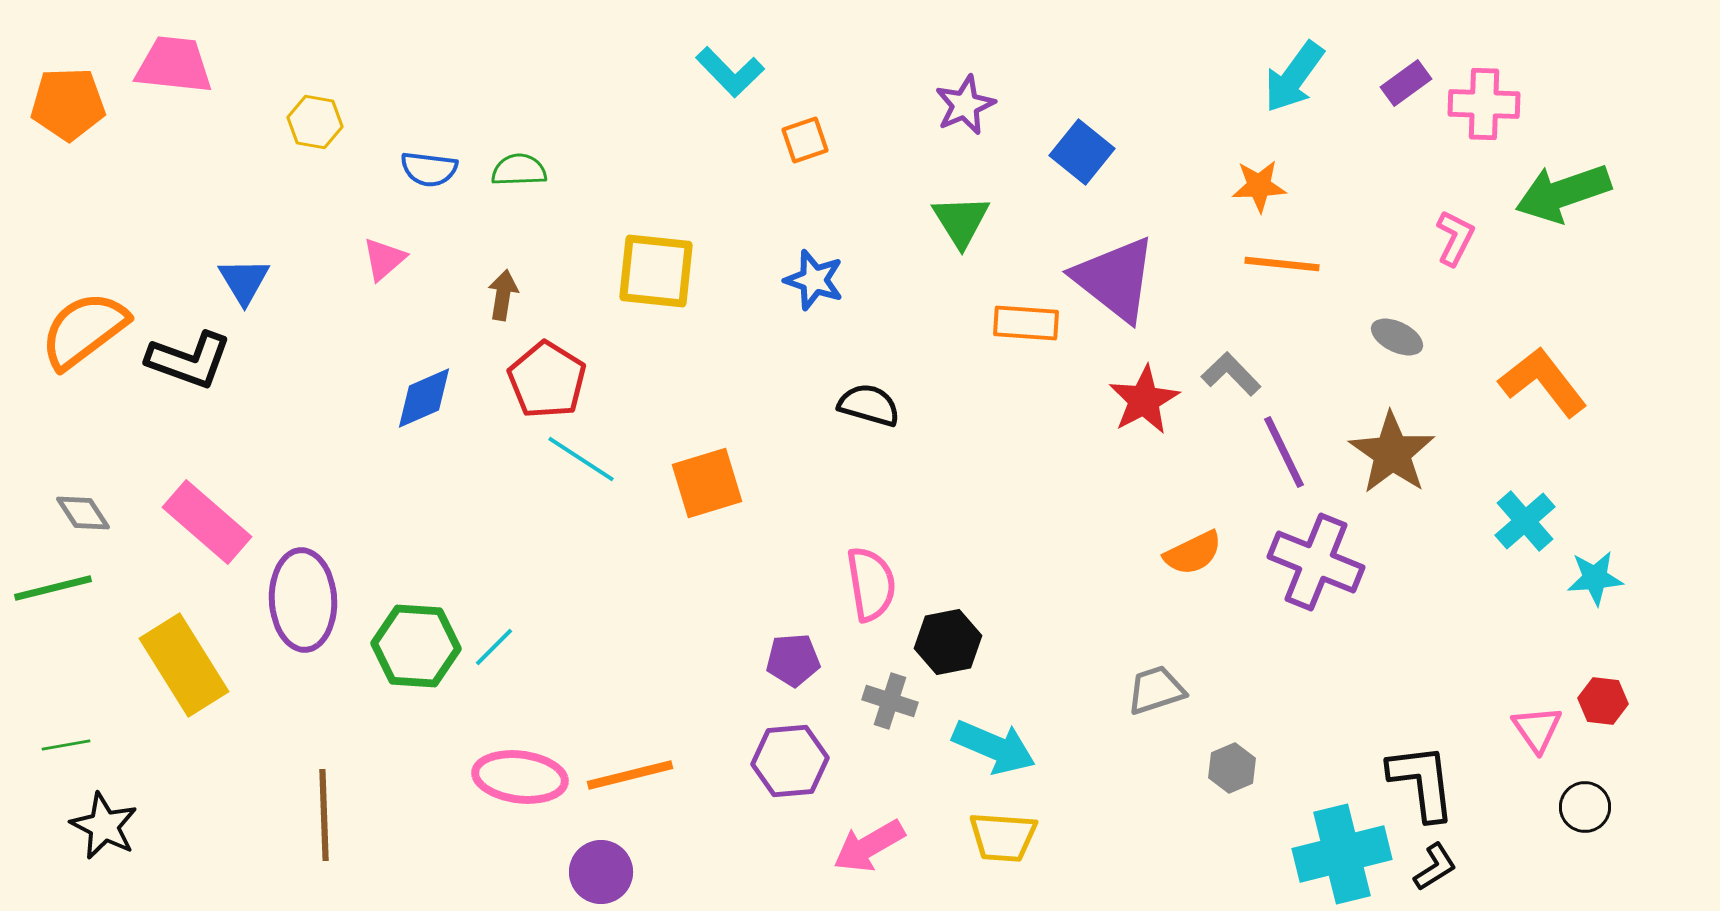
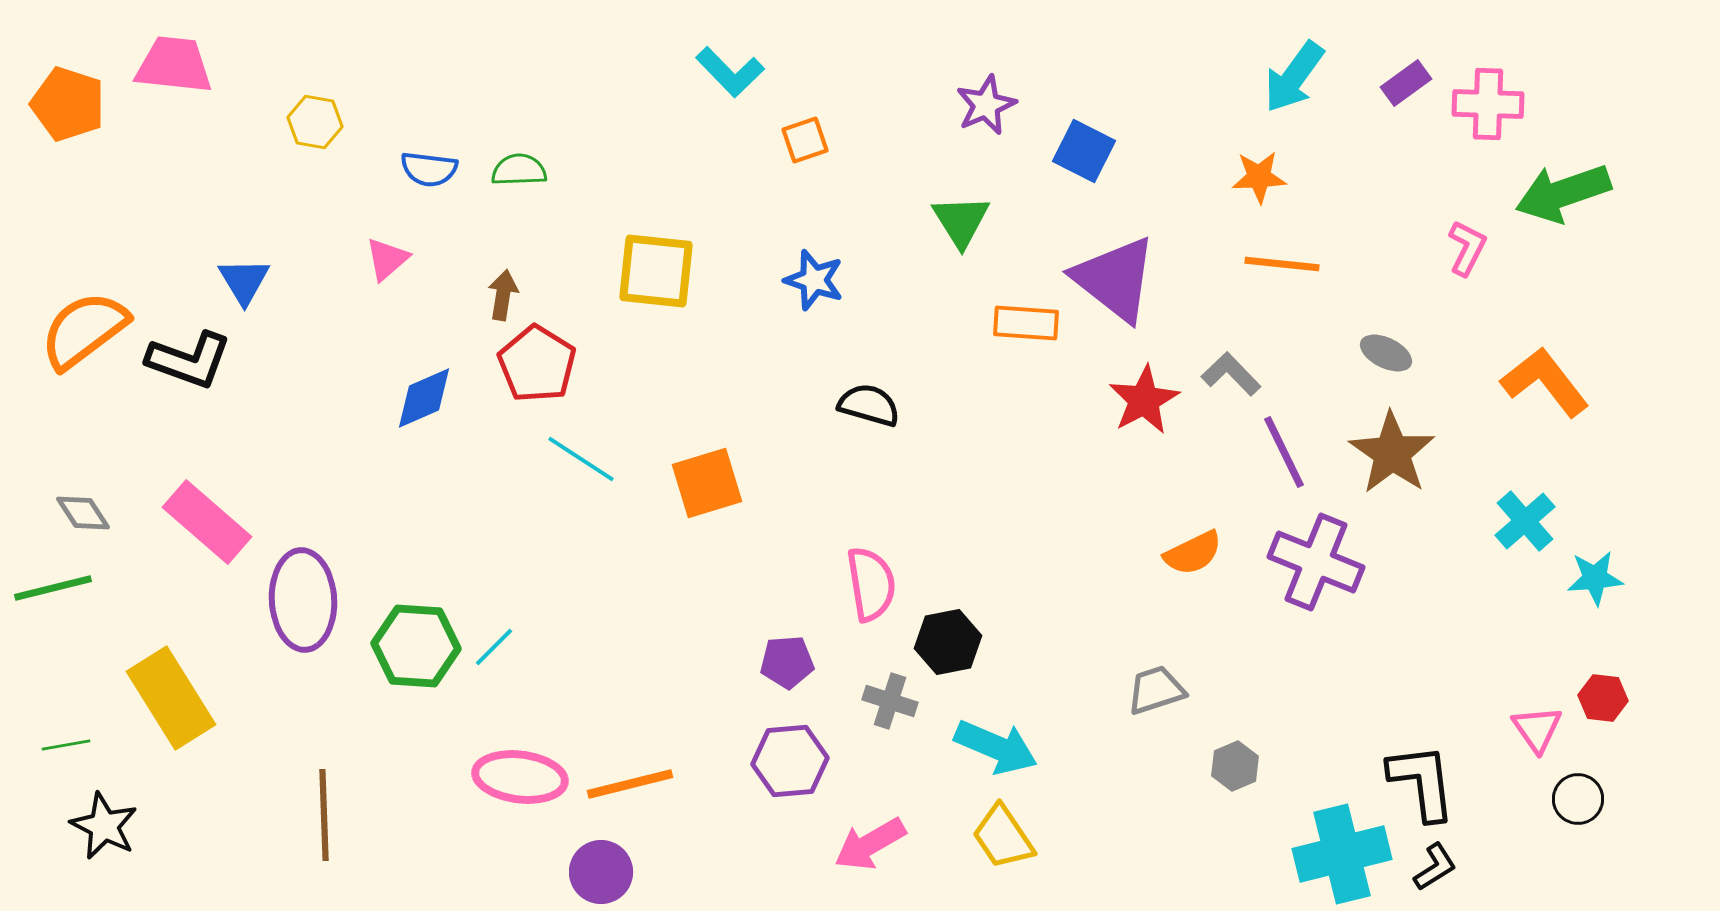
orange pentagon at (68, 104): rotated 20 degrees clockwise
pink cross at (1484, 104): moved 4 px right
purple star at (965, 105): moved 21 px right
blue square at (1082, 152): moved 2 px right, 1 px up; rotated 12 degrees counterclockwise
orange star at (1259, 186): moved 9 px up
pink L-shape at (1455, 238): moved 12 px right, 10 px down
pink triangle at (384, 259): moved 3 px right
gray ellipse at (1397, 337): moved 11 px left, 16 px down
red pentagon at (547, 380): moved 10 px left, 16 px up
orange L-shape at (1543, 382): moved 2 px right
purple pentagon at (793, 660): moved 6 px left, 2 px down
yellow rectangle at (184, 665): moved 13 px left, 33 px down
red hexagon at (1603, 701): moved 3 px up
cyan arrow at (994, 747): moved 2 px right
gray hexagon at (1232, 768): moved 3 px right, 2 px up
orange line at (630, 775): moved 9 px down
black circle at (1585, 807): moved 7 px left, 8 px up
yellow trapezoid at (1003, 837): rotated 52 degrees clockwise
pink arrow at (869, 846): moved 1 px right, 2 px up
